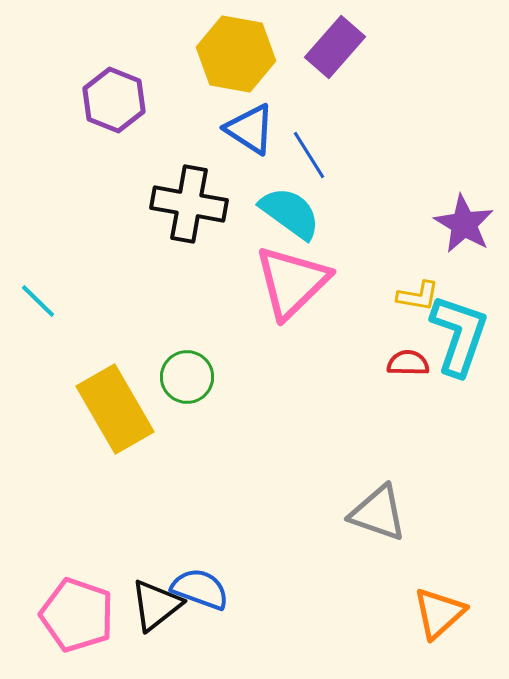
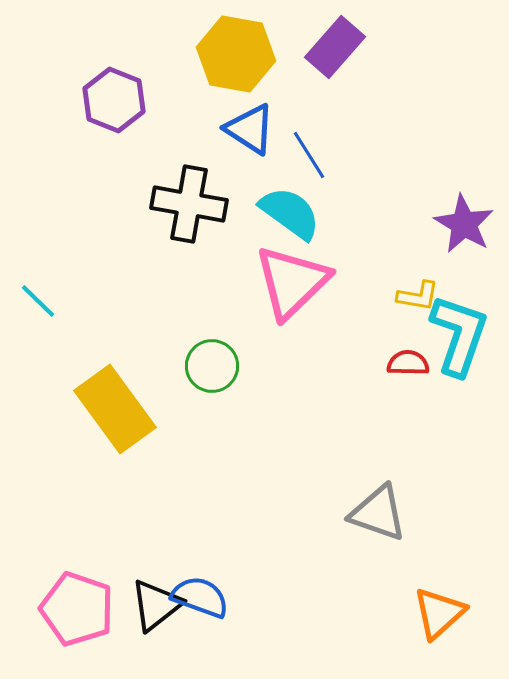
green circle: moved 25 px right, 11 px up
yellow rectangle: rotated 6 degrees counterclockwise
blue semicircle: moved 8 px down
pink pentagon: moved 6 px up
